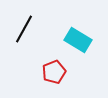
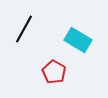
red pentagon: rotated 20 degrees counterclockwise
